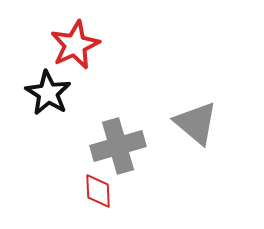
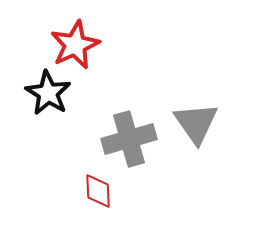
gray triangle: rotated 15 degrees clockwise
gray cross: moved 11 px right, 7 px up
